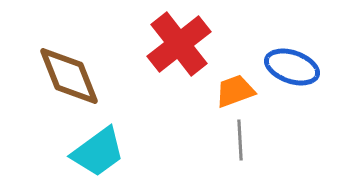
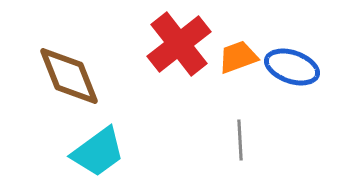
orange trapezoid: moved 3 px right, 34 px up
